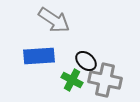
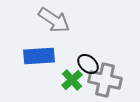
black ellipse: moved 2 px right, 3 px down
green cross: rotated 20 degrees clockwise
